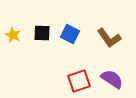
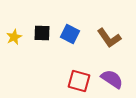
yellow star: moved 1 px right, 2 px down; rotated 21 degrees clockwise
red square: rotated 35 degrees clockwise
